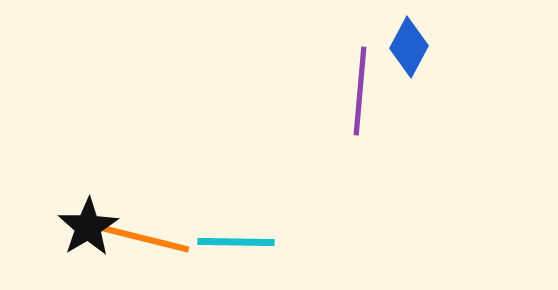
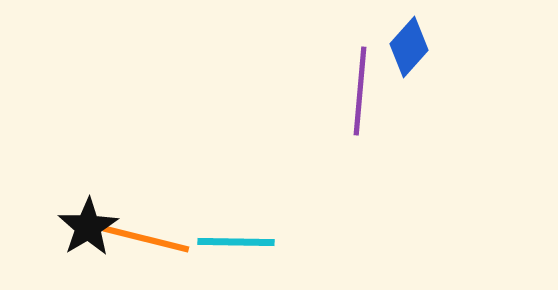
blue diamond: rotated 14 degrees clockwise
